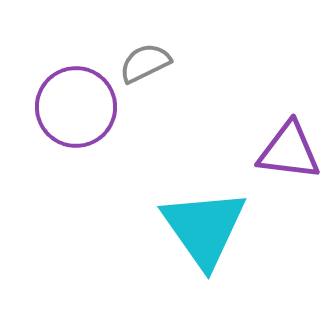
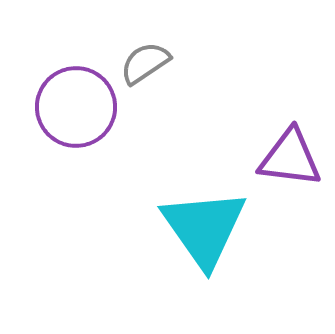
gray semicircle: rotated 8 degrees counterclockwise
purple triangle: moved 1 px right, 7 px down
